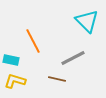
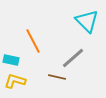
gray line: rotated 15 degrees counterclockwise
brown line: moved 2 px up
